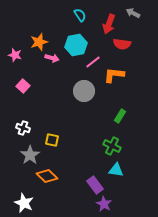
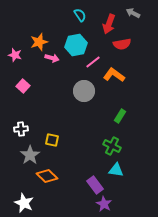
red semicircle: rotated 18 degrees counterclockwise
orange L-shape: rotated 30 degrees clockwise
white cross: moved 2 px left, 1 px down; rotated 24 degrees counterclockwise
